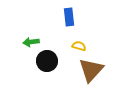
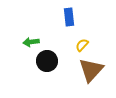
yellow semicircle: moved 3 px right, 1 px up; rotated 64 degrees counterclockwise
